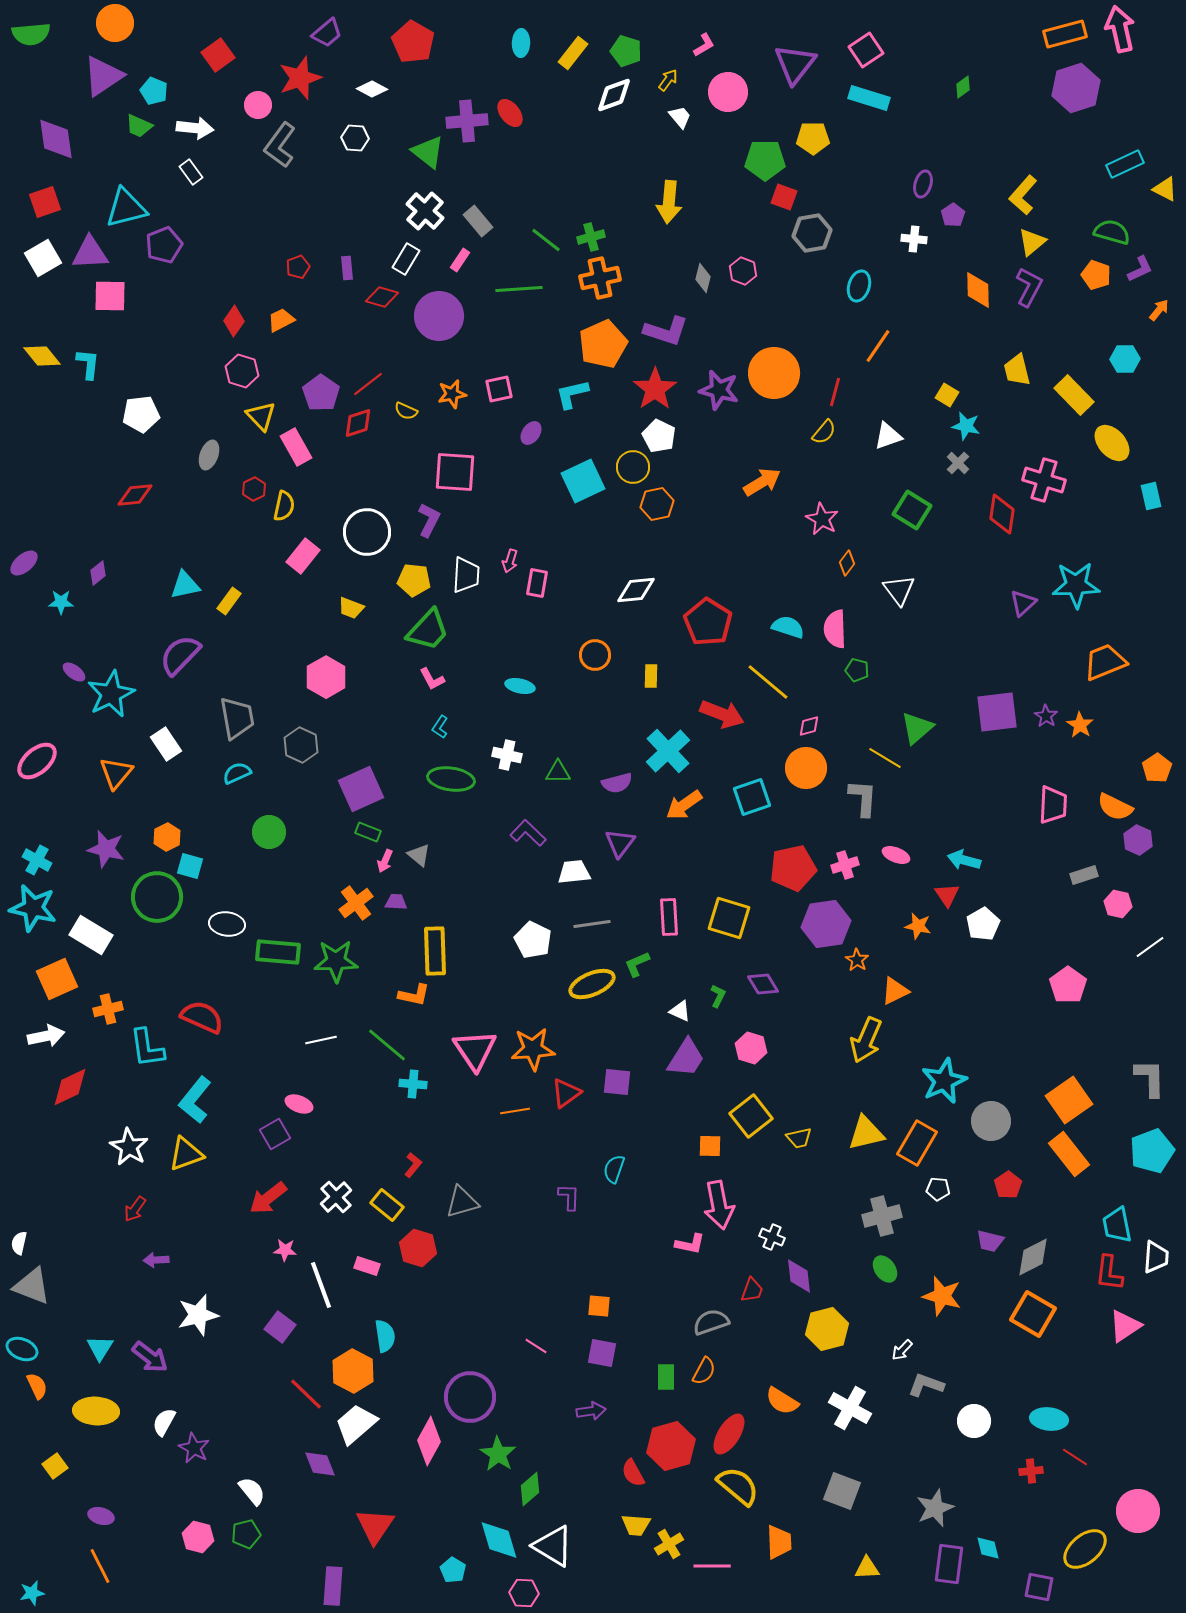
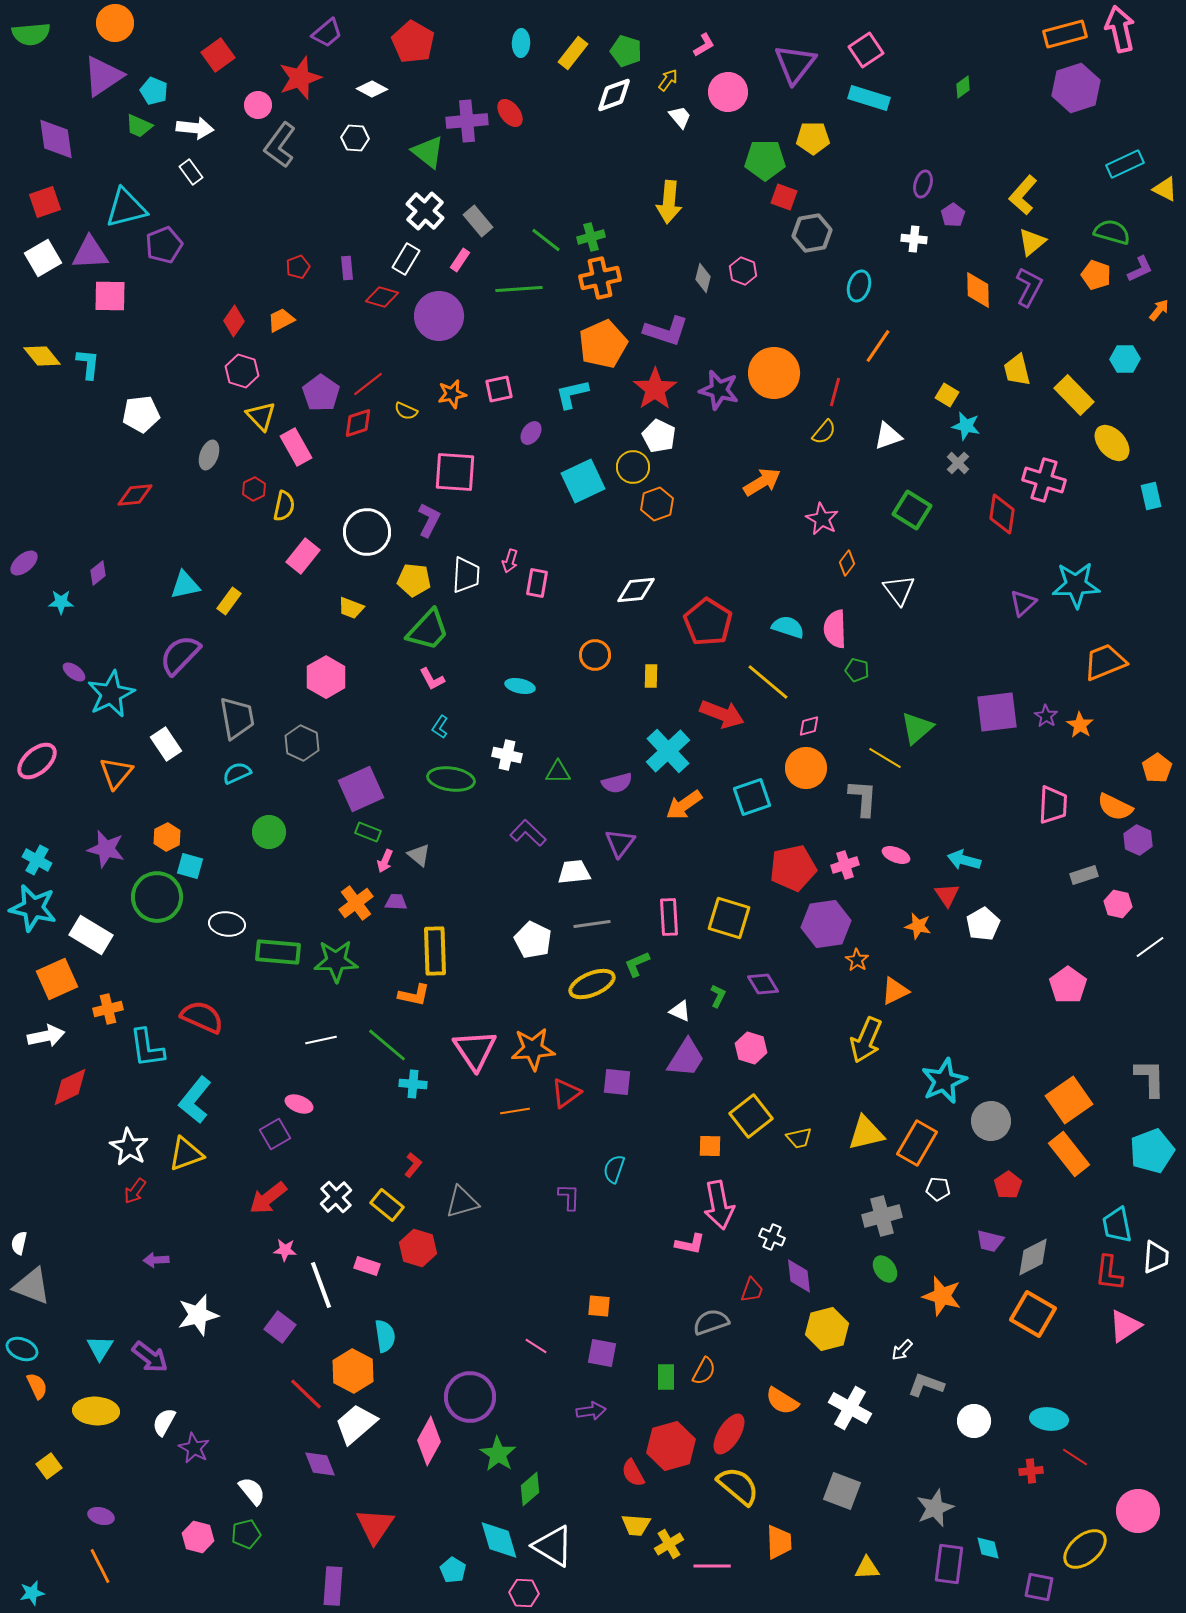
orange hexagon at (657, 504): rotated 8 degrees counterclockwise
gray hexagon at (301, 745): moved 1 px right, 2 px up
red arrow at (135, 1209): moved 18 px up
yellow square at (55, 1466): moved 6 px left
